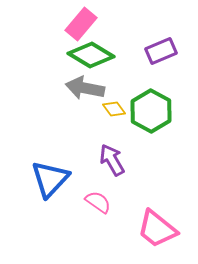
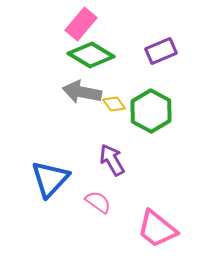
gray arrow: moved 3 px left, 4 px down
yellow diamond: moved 5 px up
